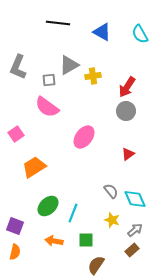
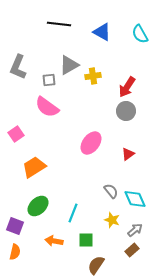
black line: moved 1 px right, 1 px down
pink ellipse: moved 7 px right, 6 px down
green ellipse: moved 10 px left
